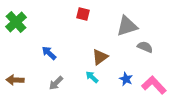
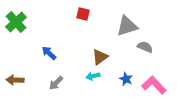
cyan arrow: moved 1 px right, 1 px up; rotated 56 degrees counterclockwise
